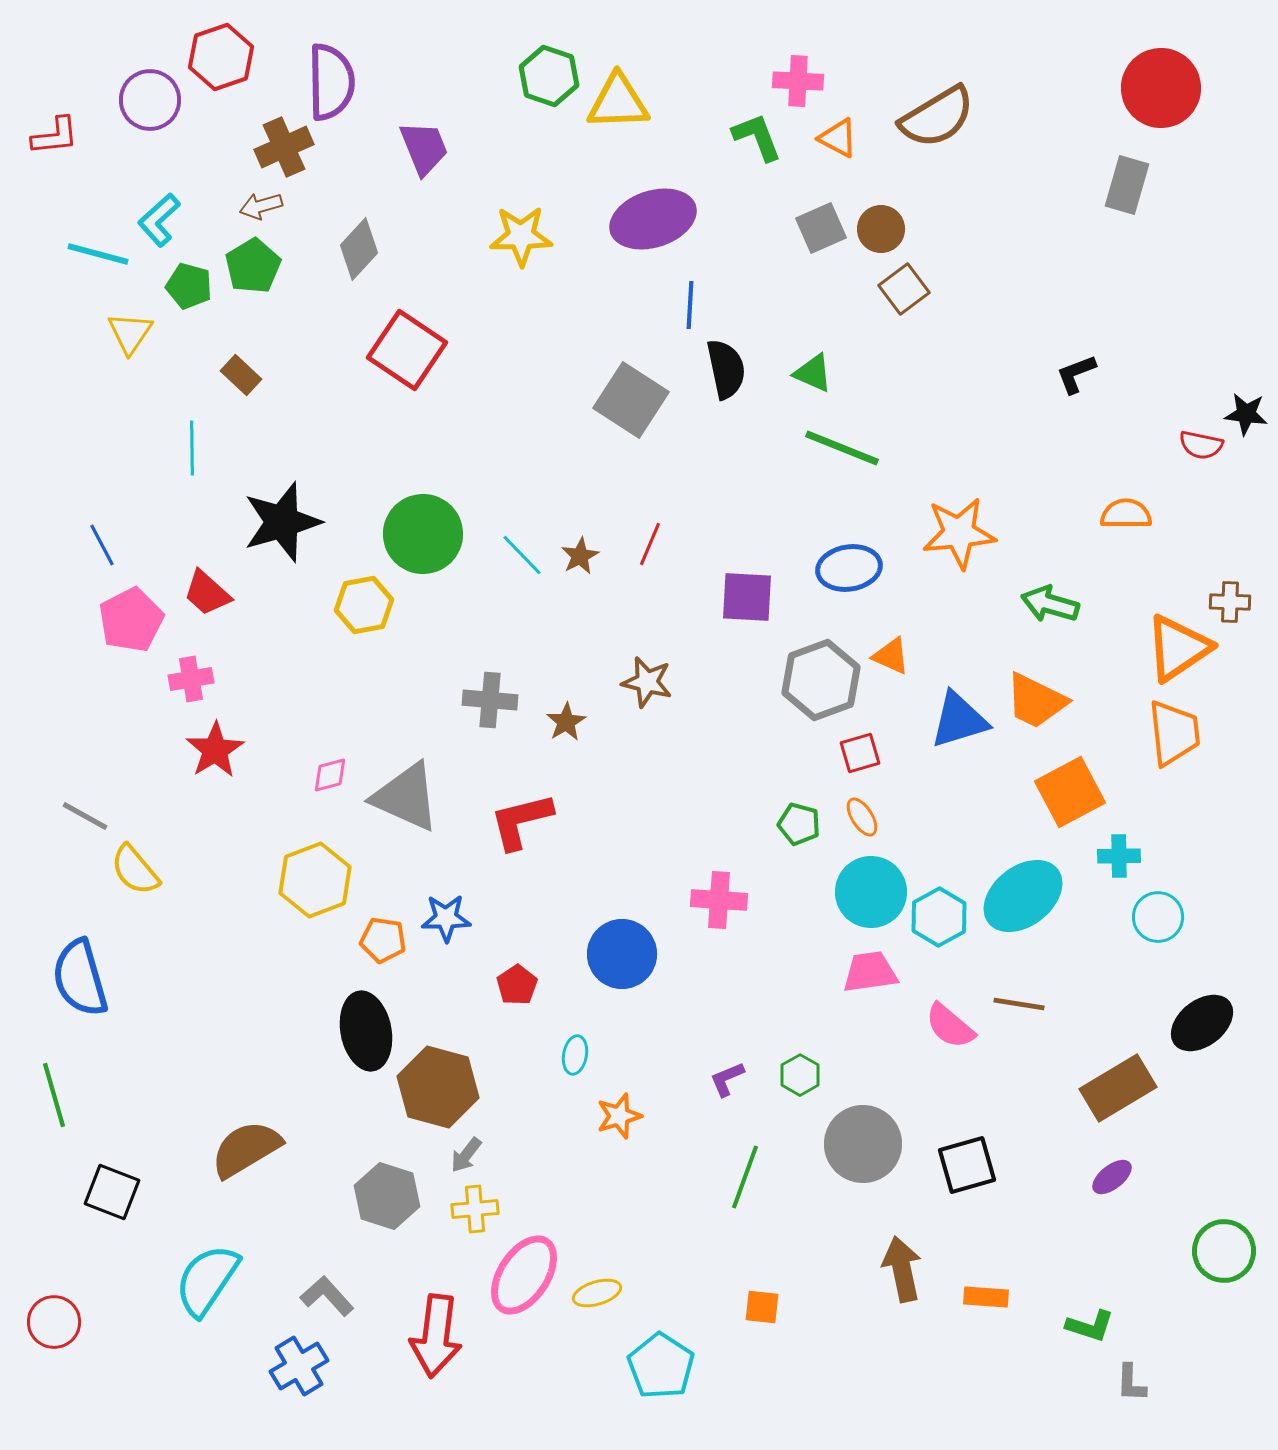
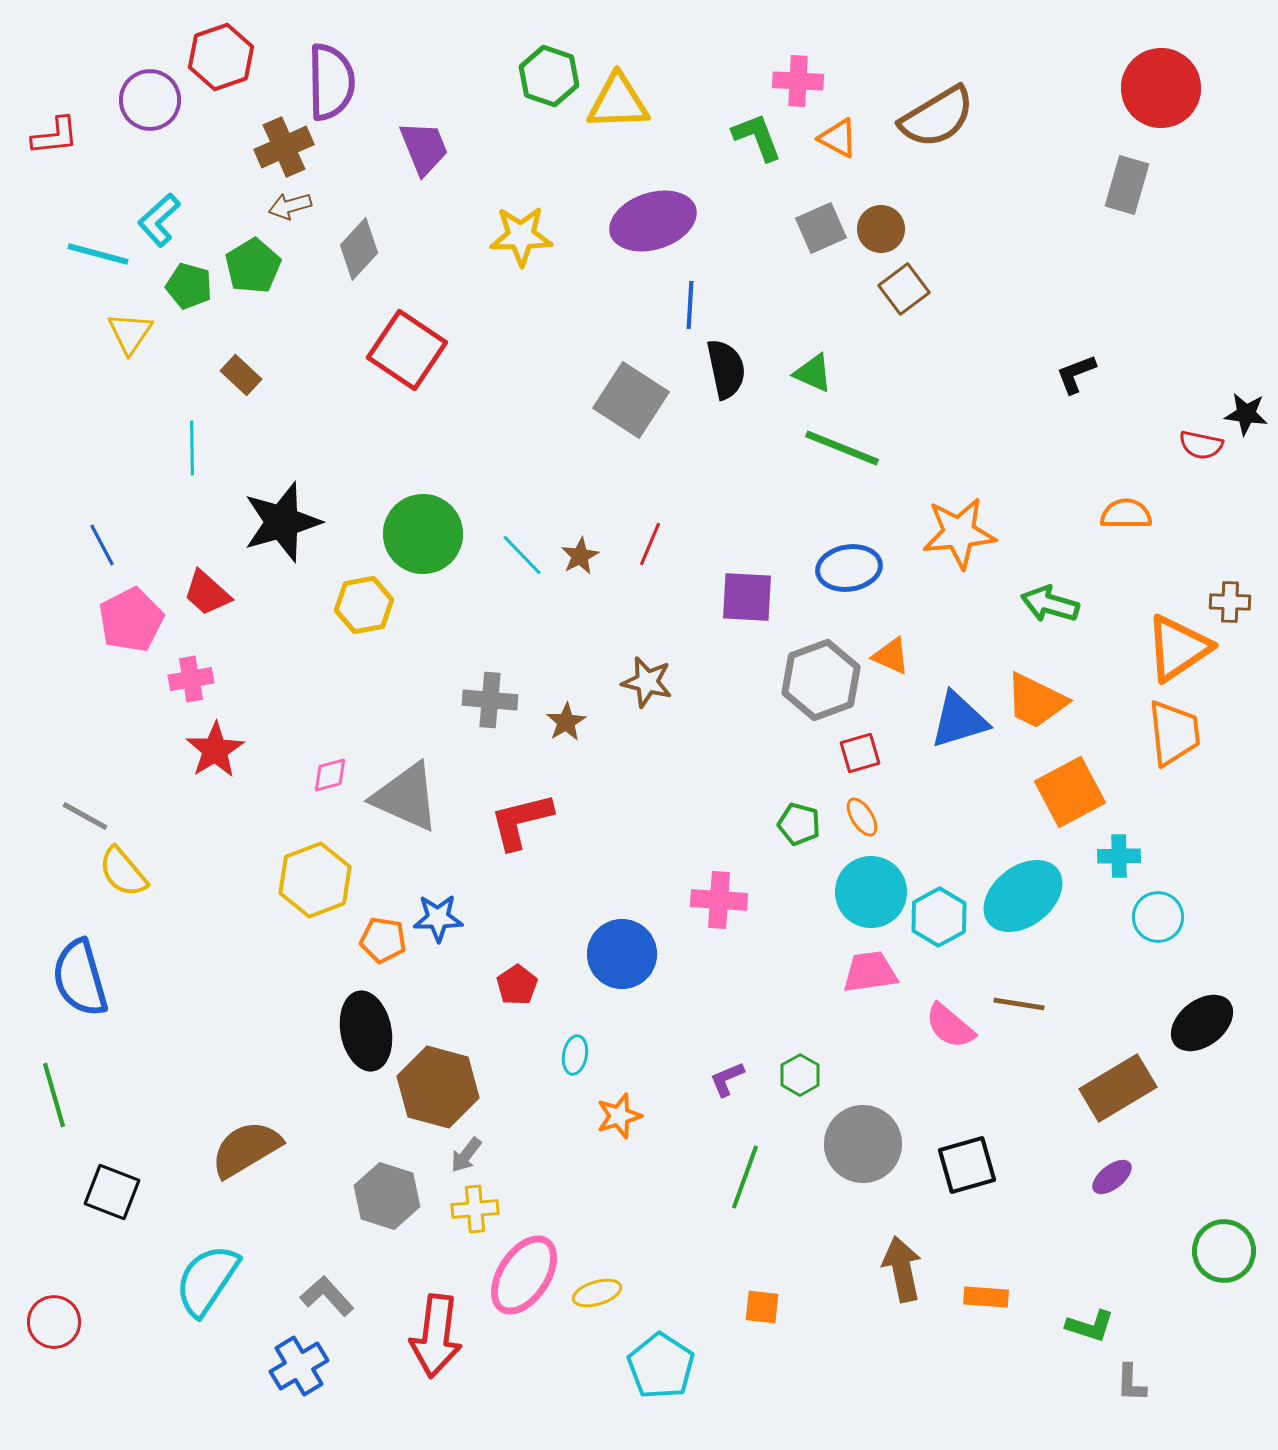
brown arrow at (261, 206): moved 29 px right
purple ellipse at (653, 219): moved 2 px down
yellow semicircle at (135, 870): moved 12 px left, 2 px down
blue star at (446, 918): moved 8 px left
